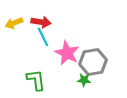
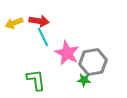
red arrow: moved 2 px left, 1 px up
